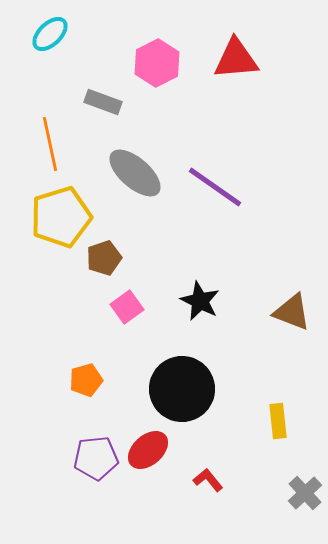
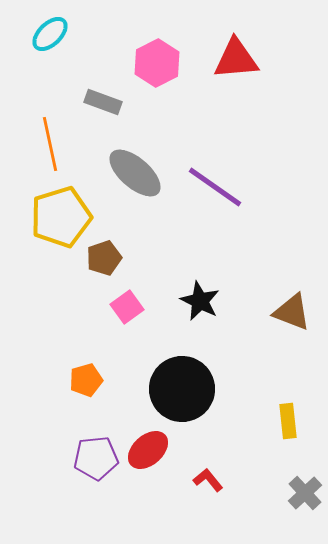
yellow rectangle: moved 10 px right
